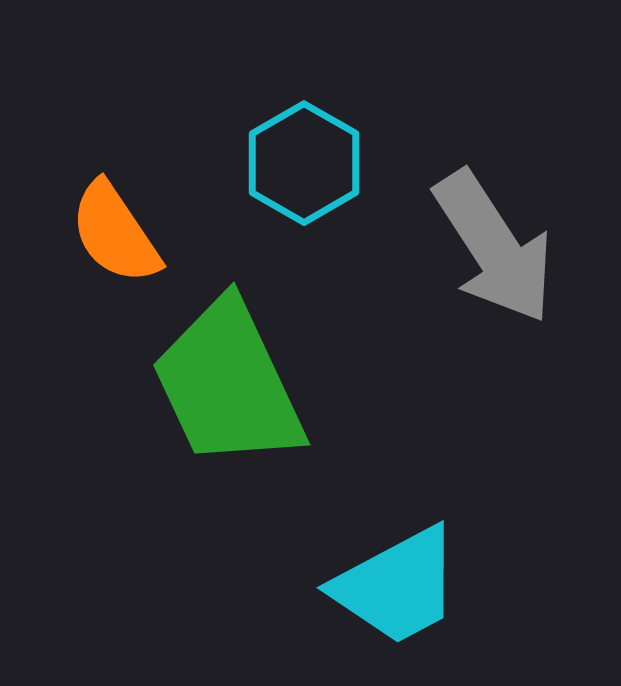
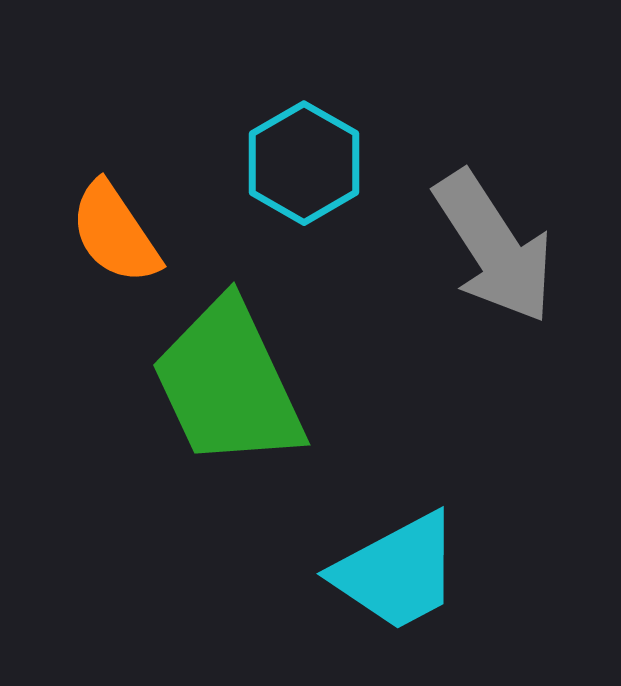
cyan trapezoid: moved 14 px up
